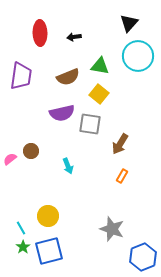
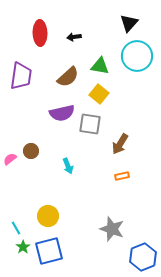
cyan circle: moved 1 px left
brown semicircle: rotated 20 degrees counterclockwise
orange rectangle: rotated 48 degrees clockwise
cyan line: moved 5 px left
